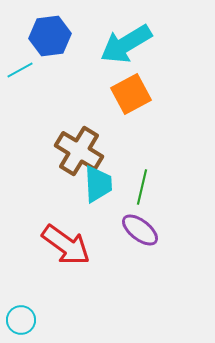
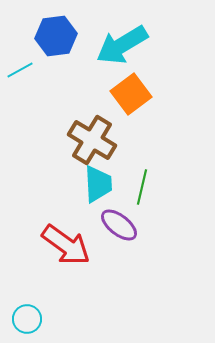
blue hexagon: moved 6 px right
cyan arrow: moved 4 px left, 1 px down
orange square: rotated 9 degrees counterclockwise
brown cross: moved 13 px right, 11 px up
purple ellipse: moved 21 px left, 5 px up
cyan circle: moved 6 px right, 1 px up
